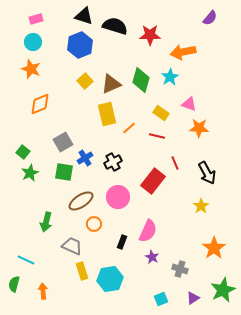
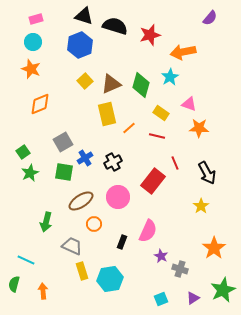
red star at (150, 35): rotated 15 degrees counterclockwise
green diamond at (141, 80): moved 5 px down
green square at (23, 152): rotated 16 degrees clockwise
purple star at (152, 257): moved 9 px right, 1 px up
